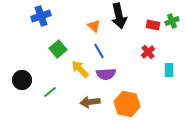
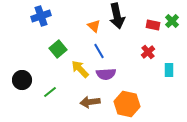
black arrow: moved 2 px left
green cross: rotated 24 degrees counterclockwise
